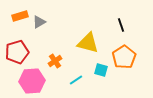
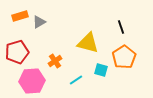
black line: moved 2 px down
